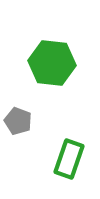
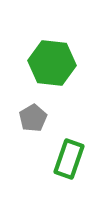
gray pentagon: moved 15 px right, 3 px up; rotated 20 degrees clockwise
